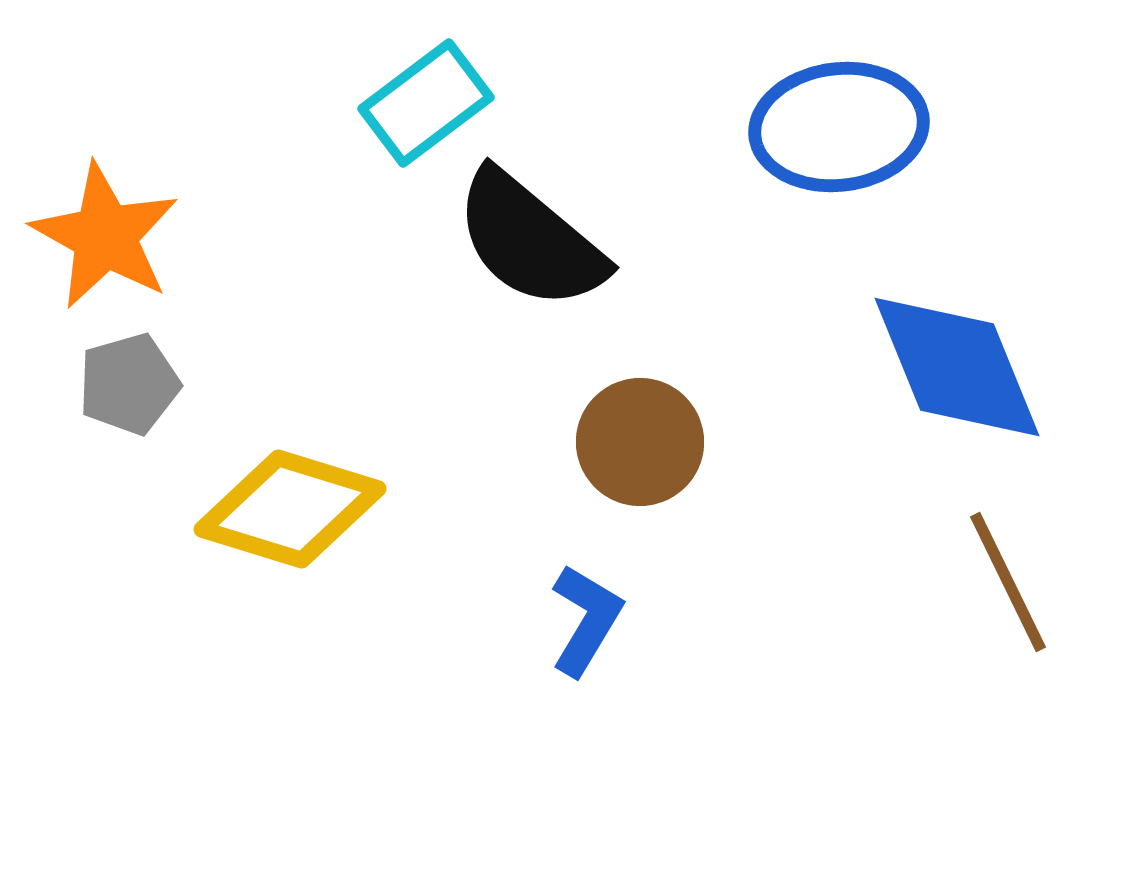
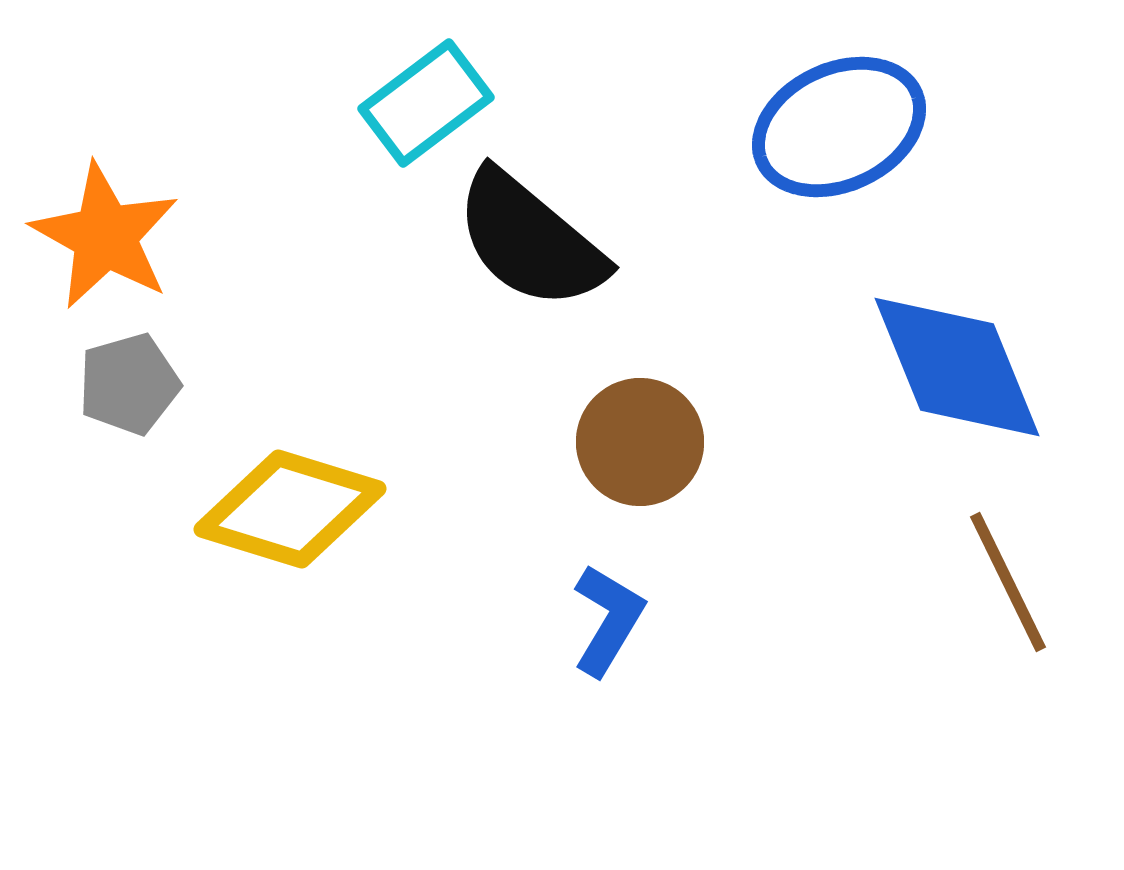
blue ellipse: rotated 18 degrees counterclockwise
blue L-shape: moved 22 px right
